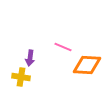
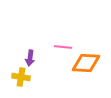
pink line: rotated 18 degrees counterclockwise
orange diamond: moved 1 px left, 2 px up
